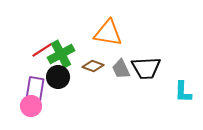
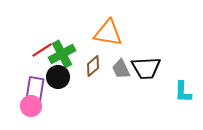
green cross: moved 1 px right
brown diamond: rotated 60 degrees counterclockwise
